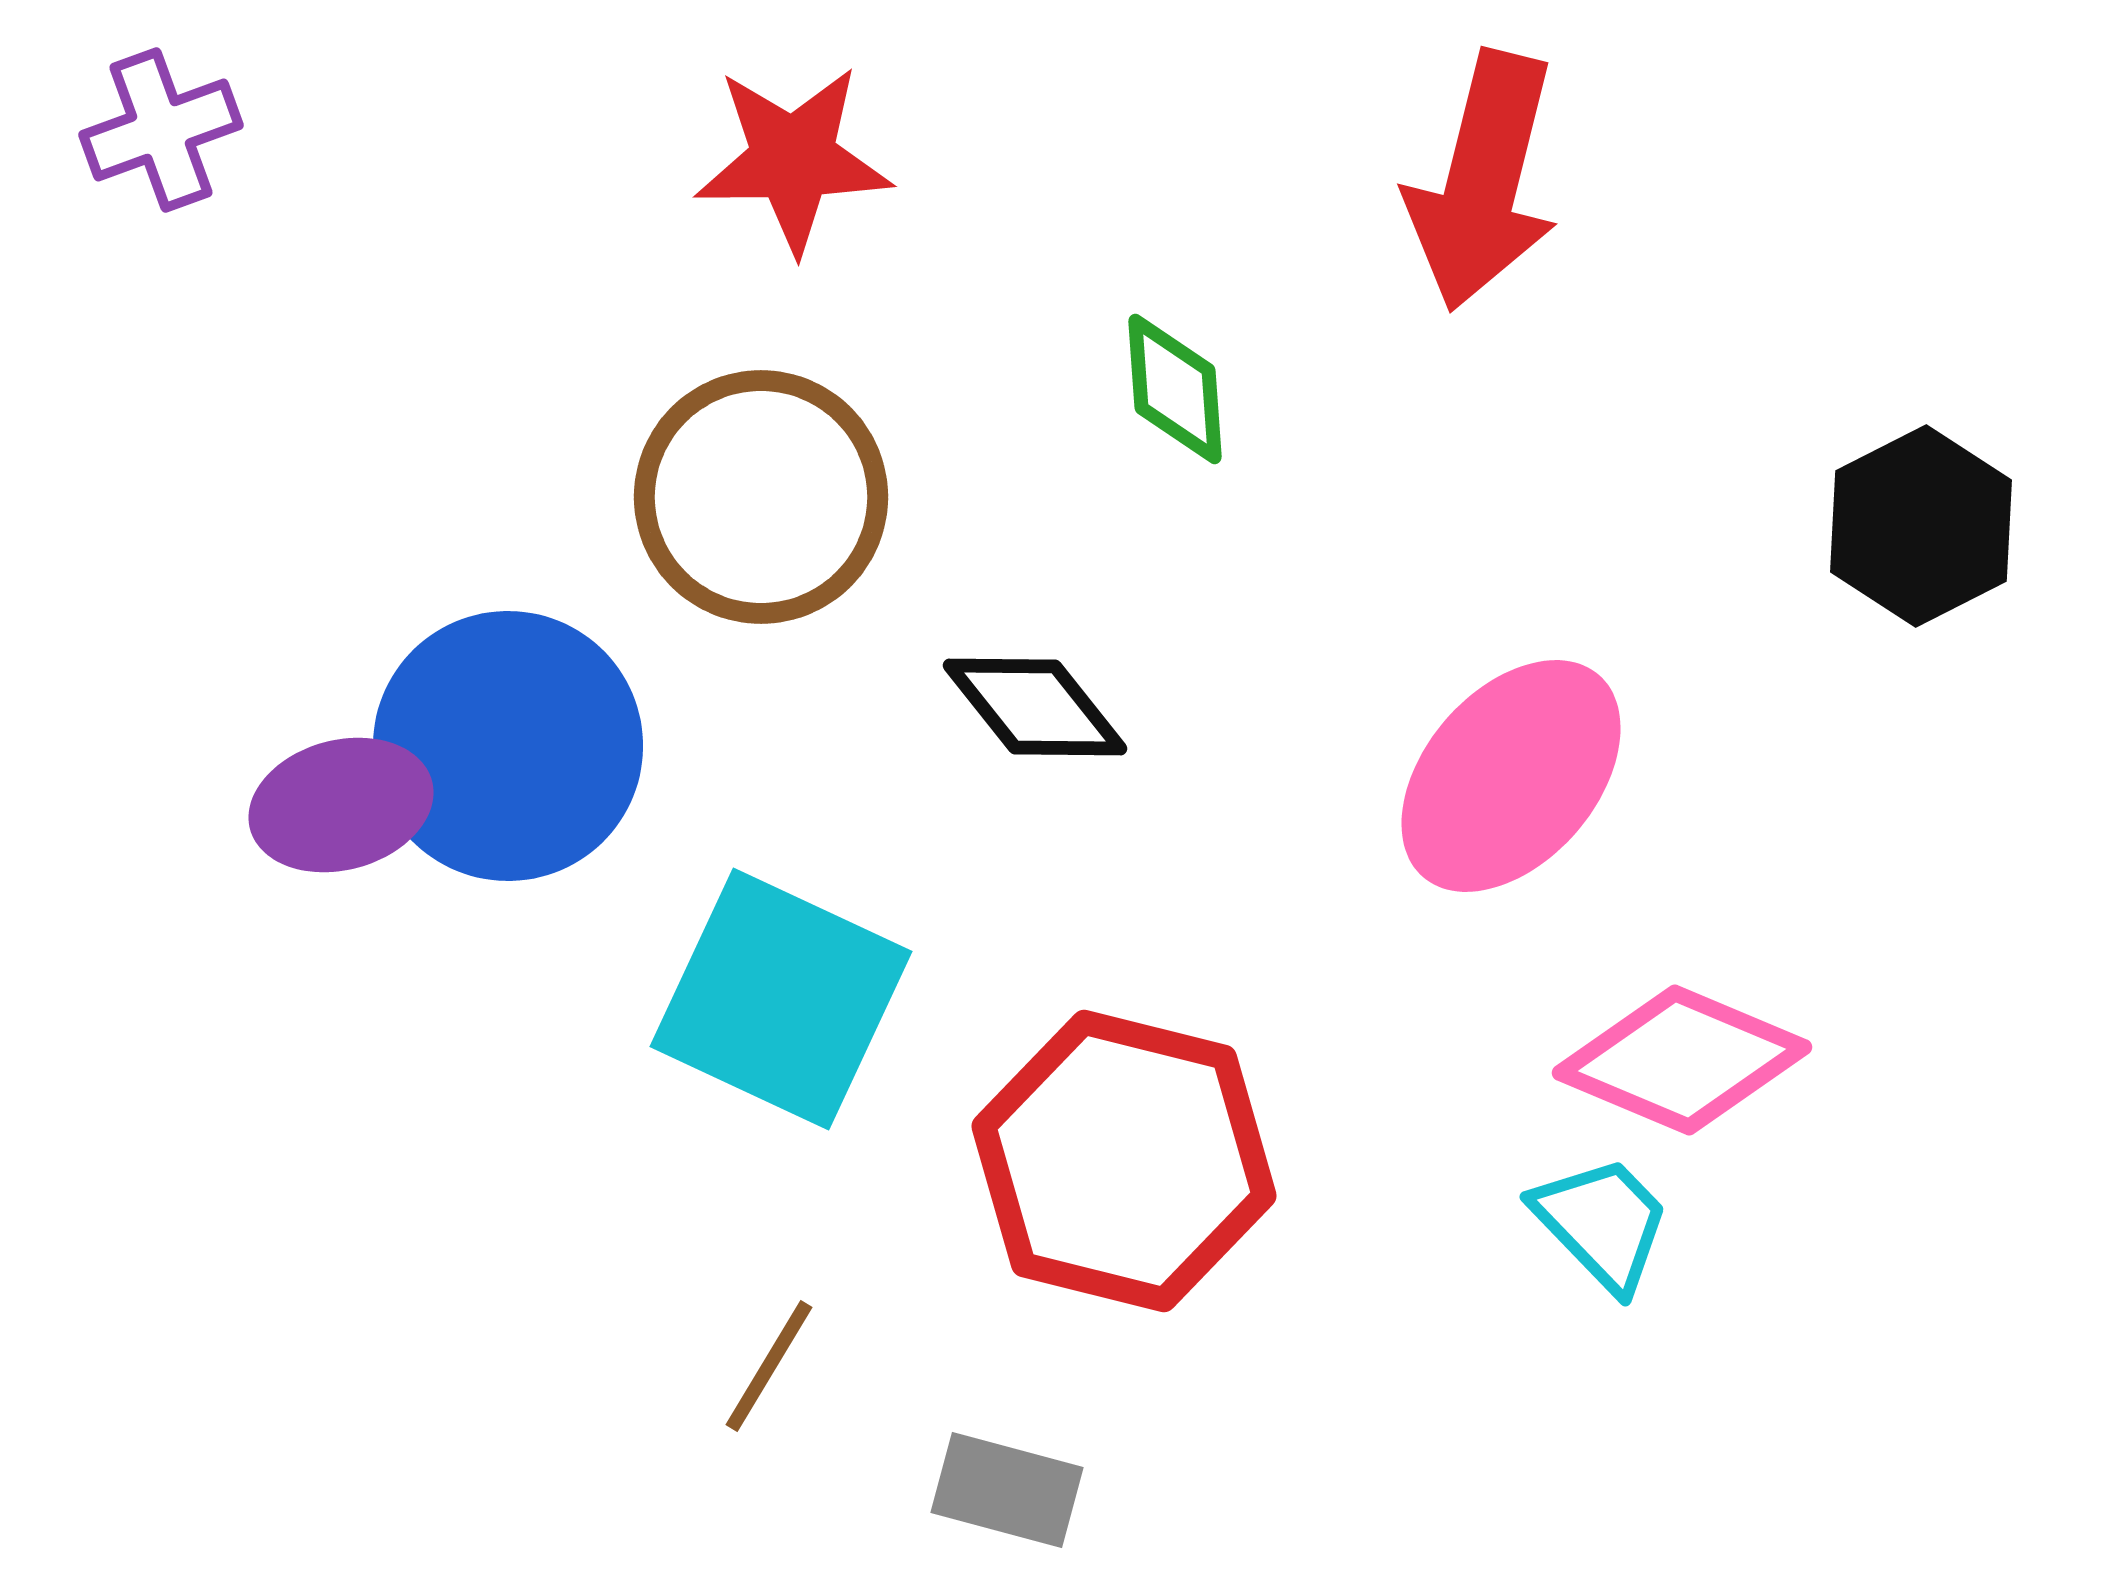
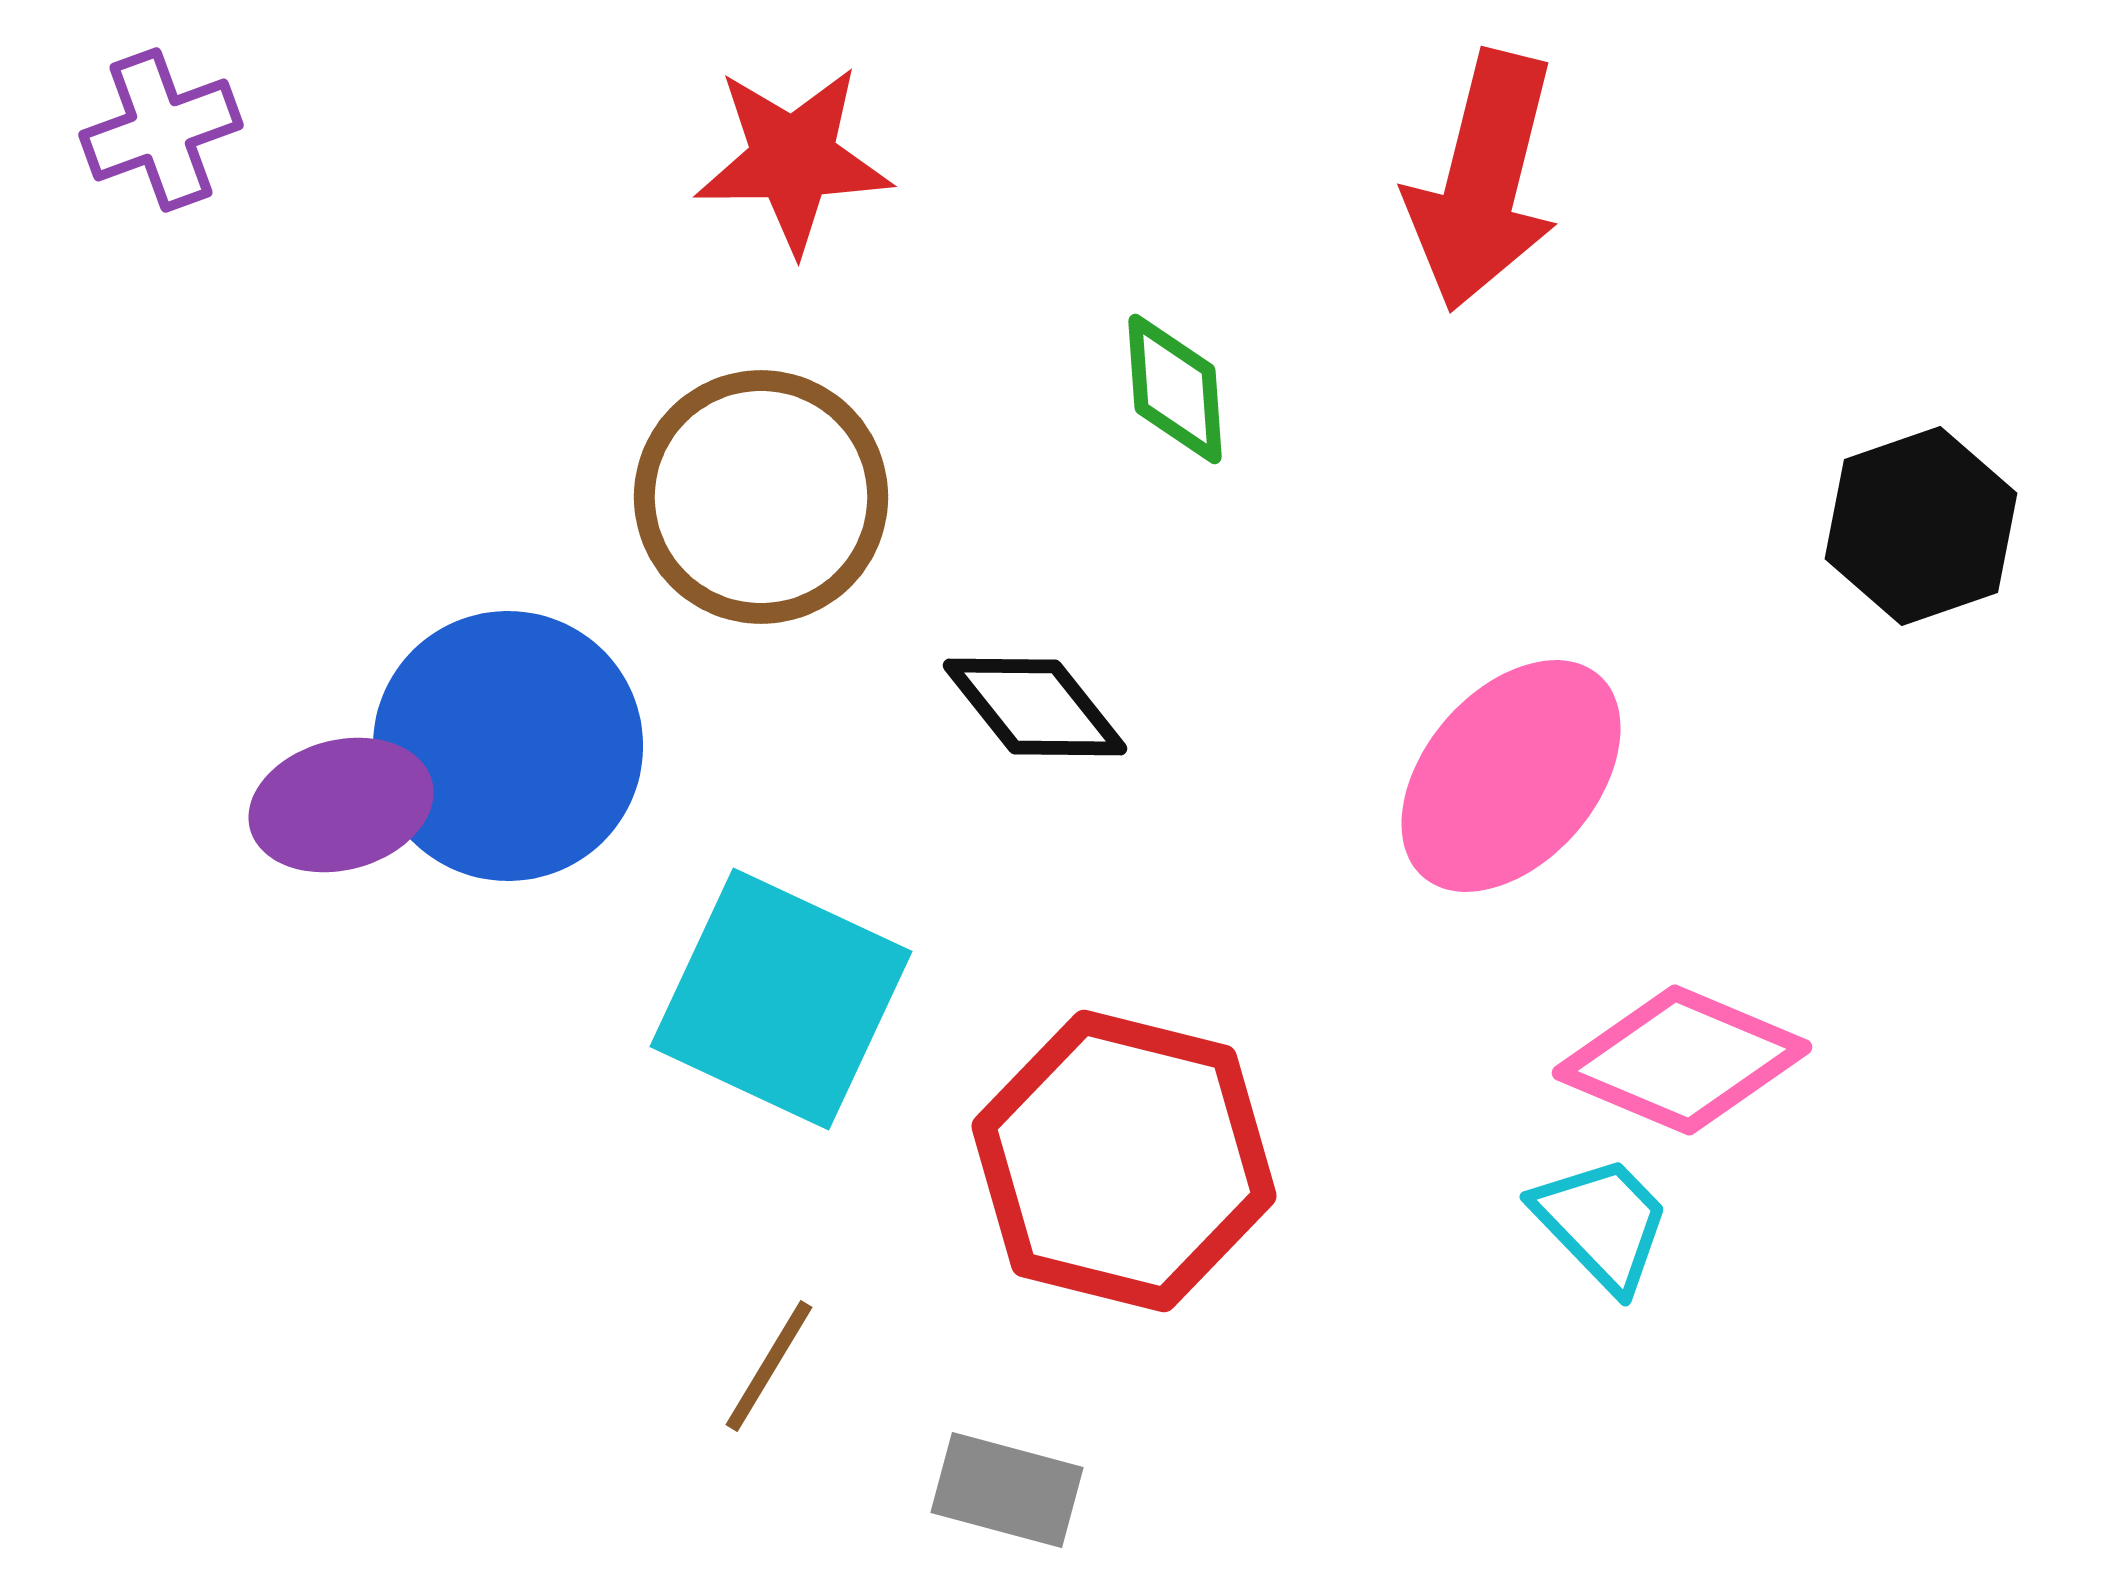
black hexagon: rotated 8 degrees clockwise
